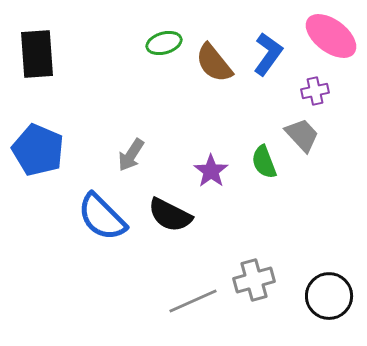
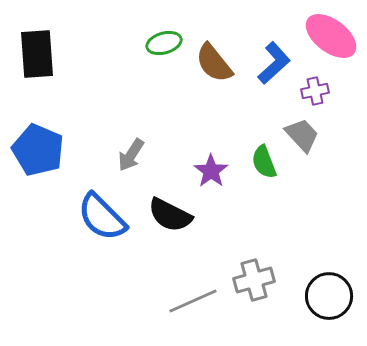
blue L-shape: moved 6 px right, 9 px down; rotated 12 degrees clockwise
